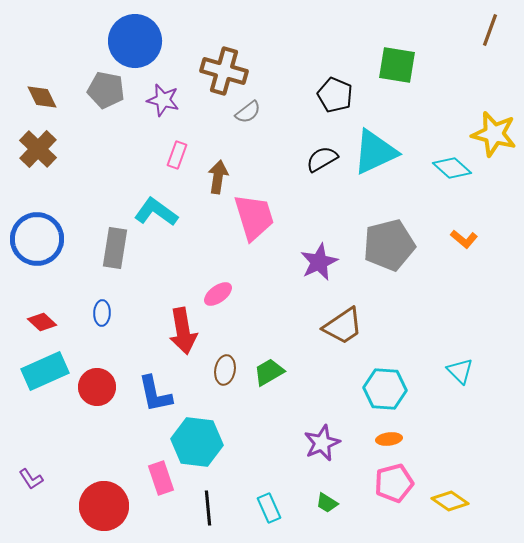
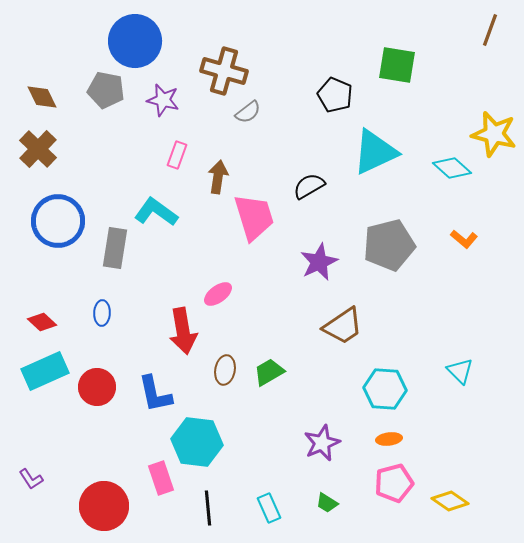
black semicircle at (322, 159): moved 13 px left, 27 px down
blue circle at (37, 239): moved 21 px right, 18 px up
